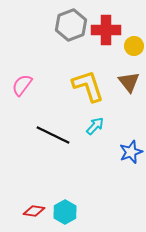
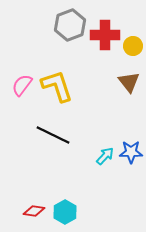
gray hexagon: moved 1 px left
red cross: moved 1 px left, 5 px down
yellow circle: moved 1 px left
yellow L-shape: moved 31 px left
cyan arrow: moved 10 px right, 30 px down
blue star: rotated 20 degrees clockwise
